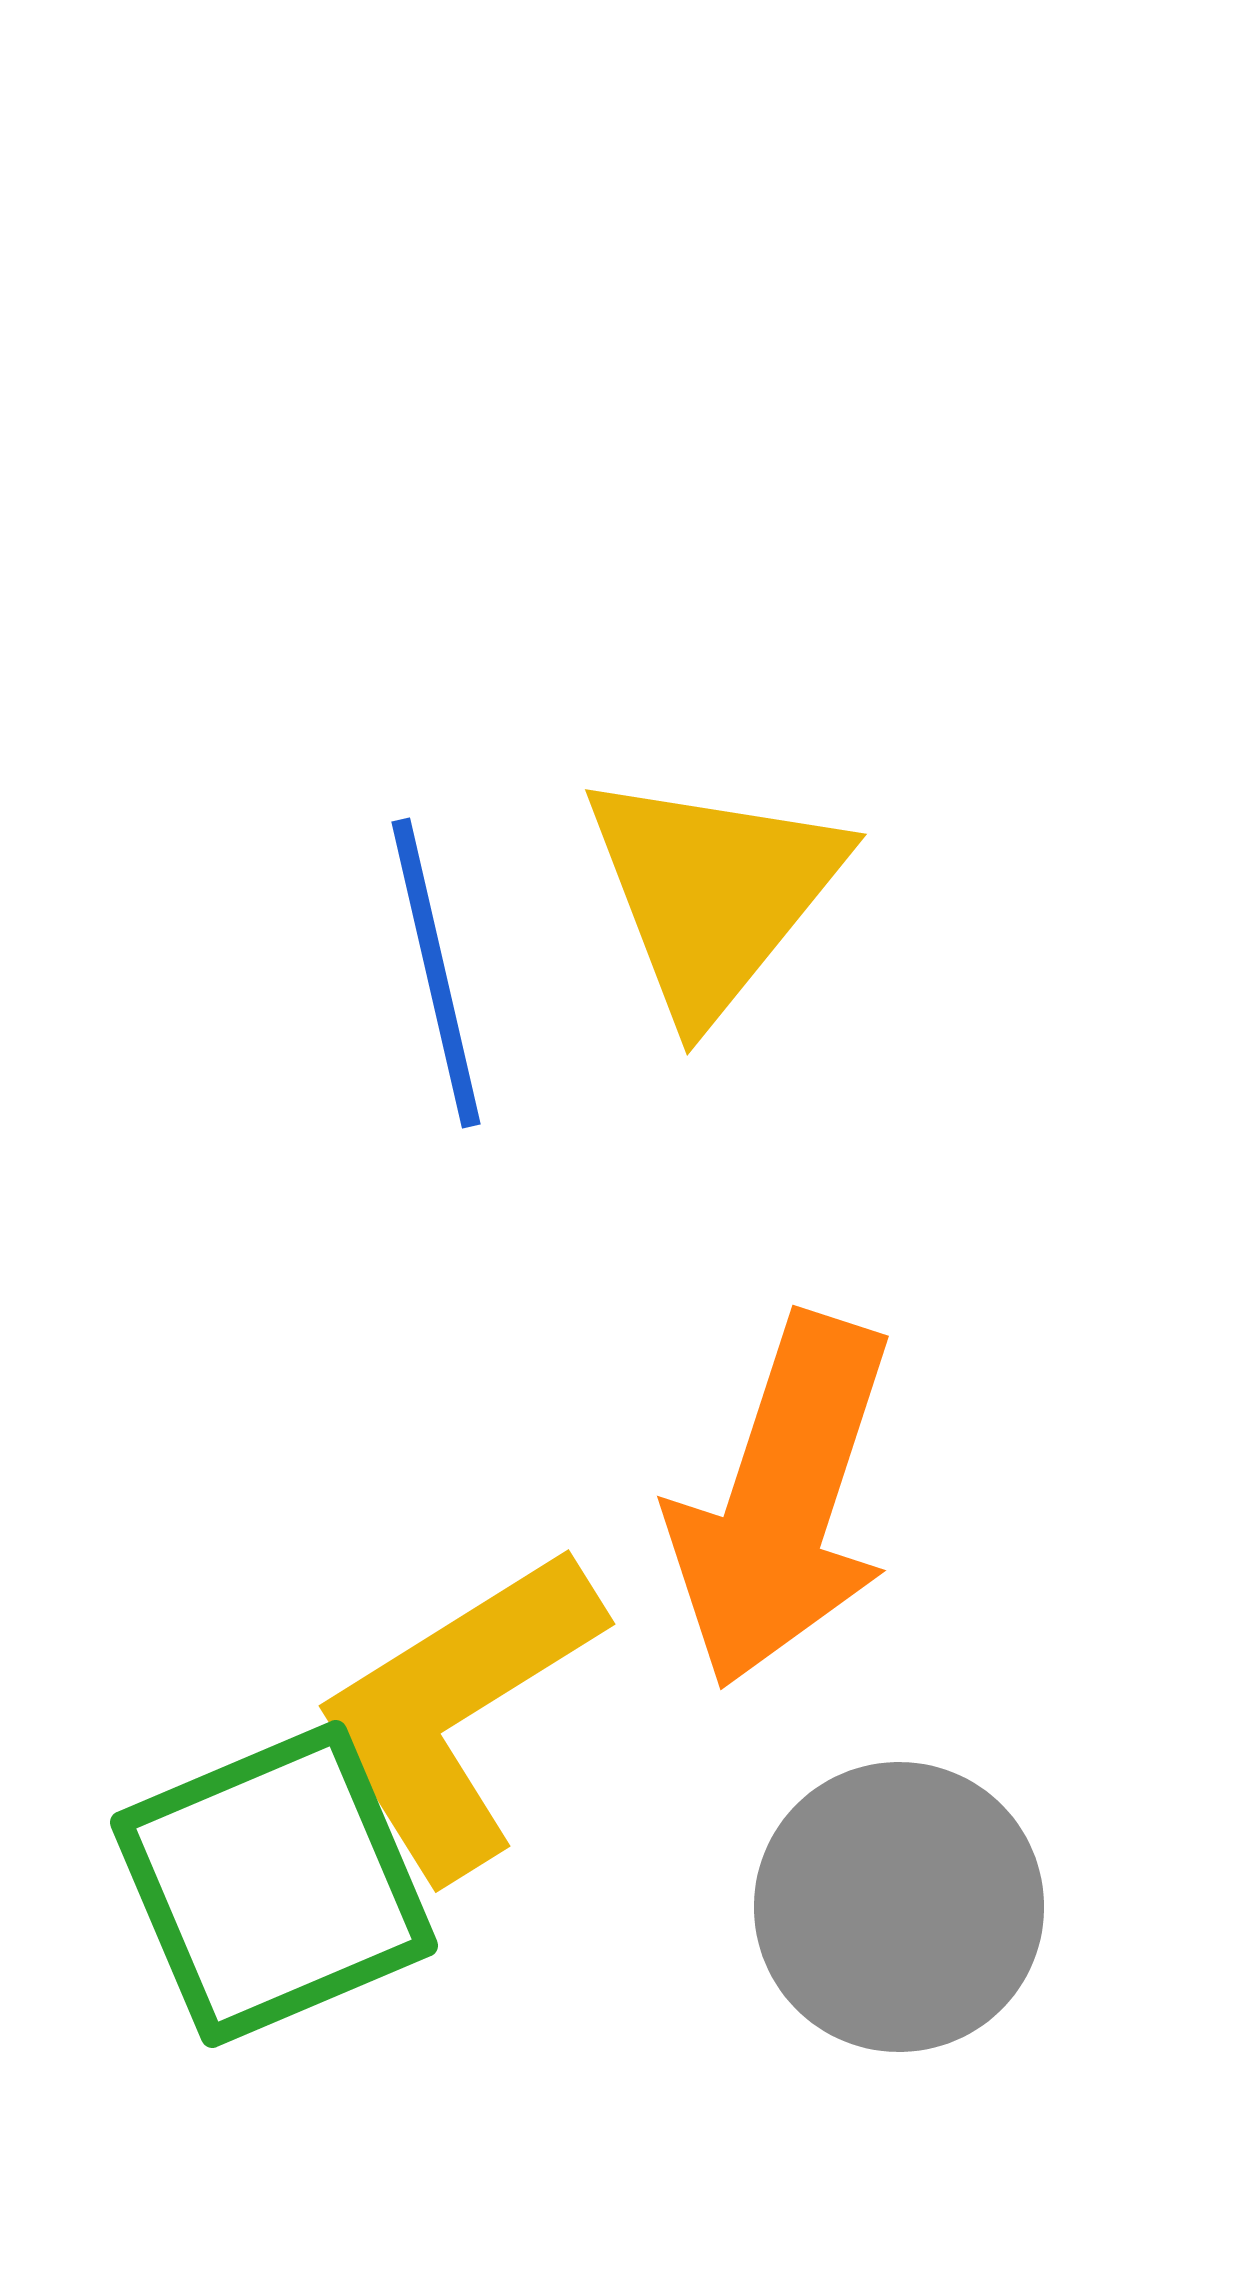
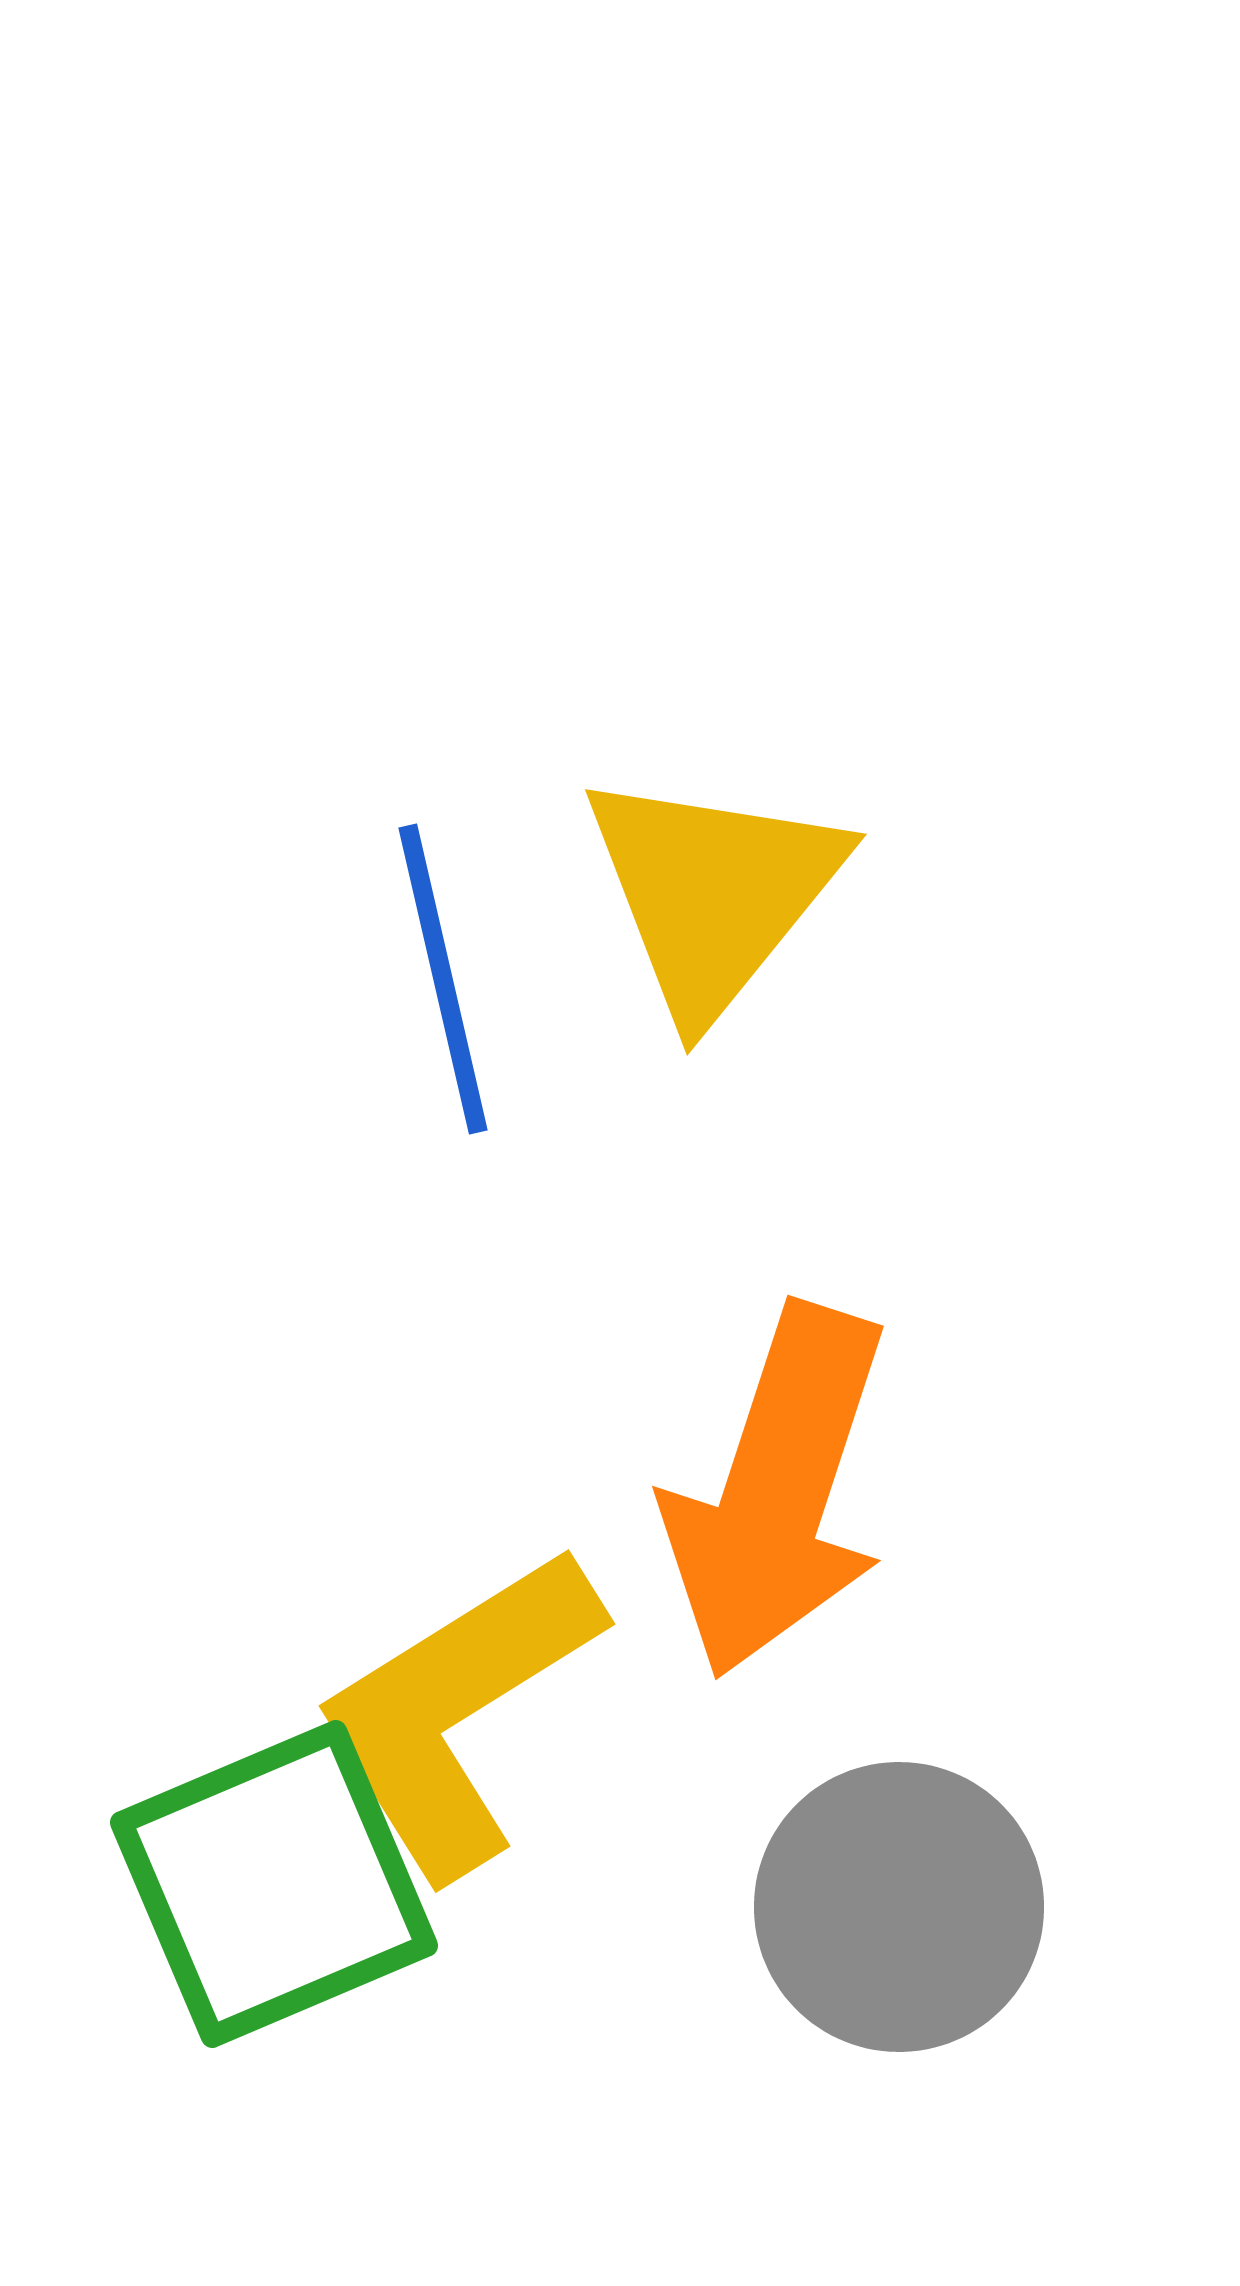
blue line: moved 7 px right, 6 px down
orange arrow: moved 5 px left, 10 px up
